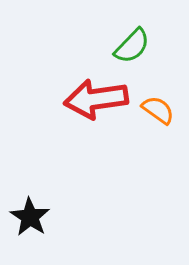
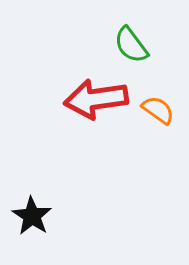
green semicircle: moved 1 px left, 1 px up; rotated 99 degrees clockwise
black star: moved 2 px right, 1 px up
